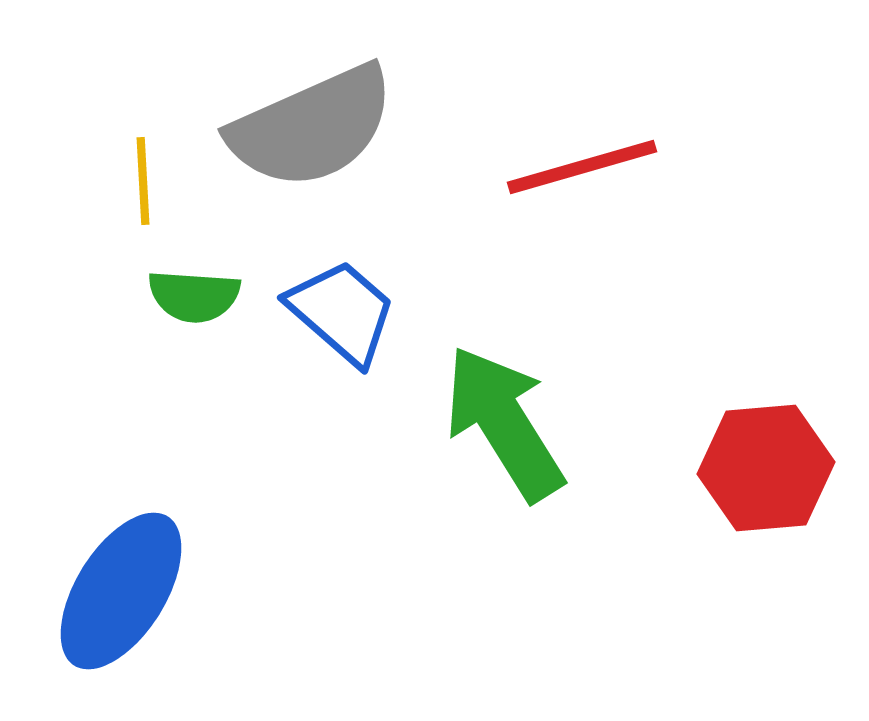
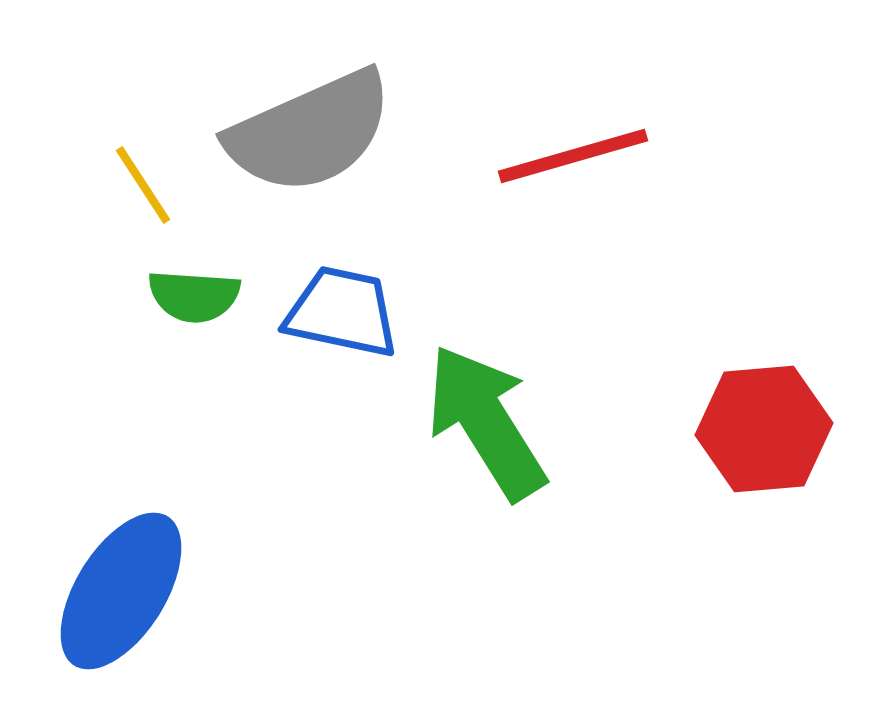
gray semicircle: moved 2 px left, 5 px down
red line: moved 9 px left, 11 px up
yellow line: moved 4 px down; rotated 30 degrees counterclockwise
blue trapezoid: rotated 29 degrees counterclockwise
green arrow: moved 18 px left, 1 px up
red hexagon: moved 2 px left, 39 px up
